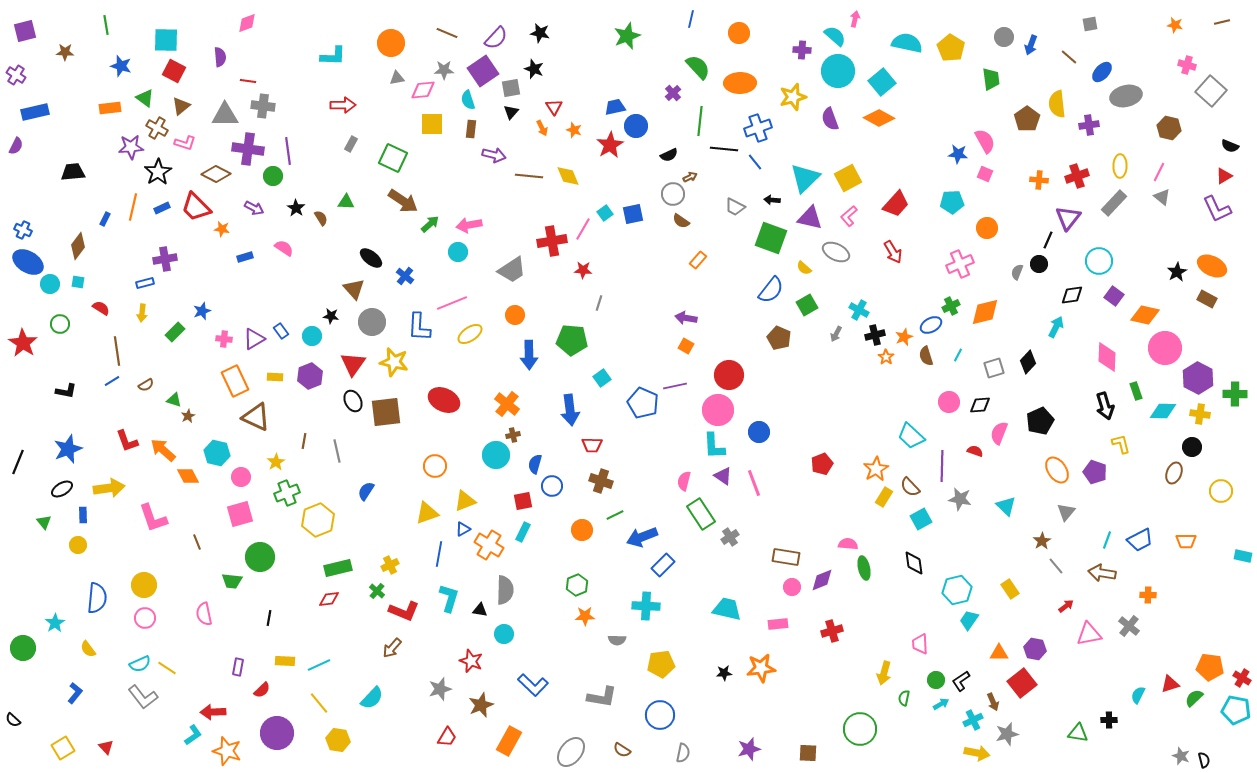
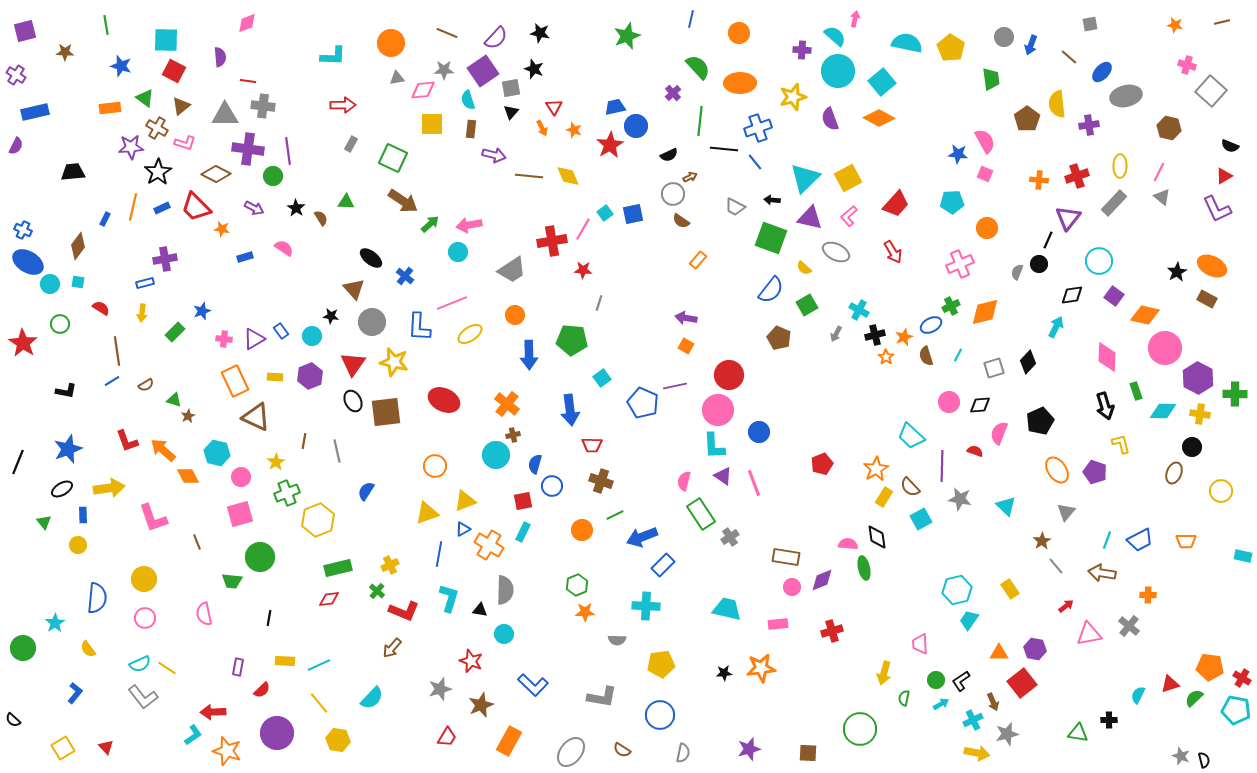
black diamond at (914, 563): moved 37 px left, 26 px up
yellow circle at (144, 585): moved 6 px up
orange star at (585, 616): moved 4 px up
